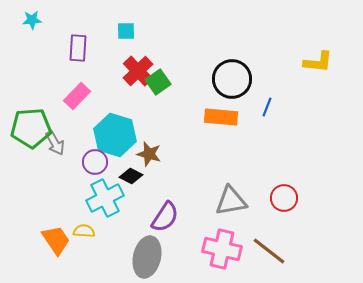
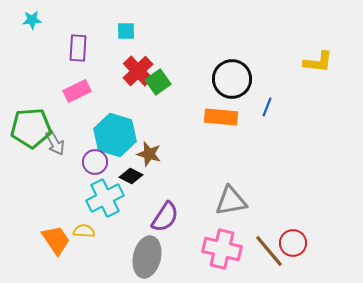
pink rectangle: moved 5 px up; rotated 20 degrees clockwise
red circle: moved 9 px right, 45 px down
brown line: rotated 12 degrees clockwise
